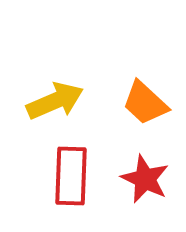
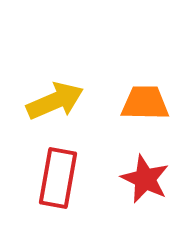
orange trapezoid: rotated 138 degrees clockwise
red rectangle: moved 13 px left, 2 px down; rotated 8 degrees clockwise
